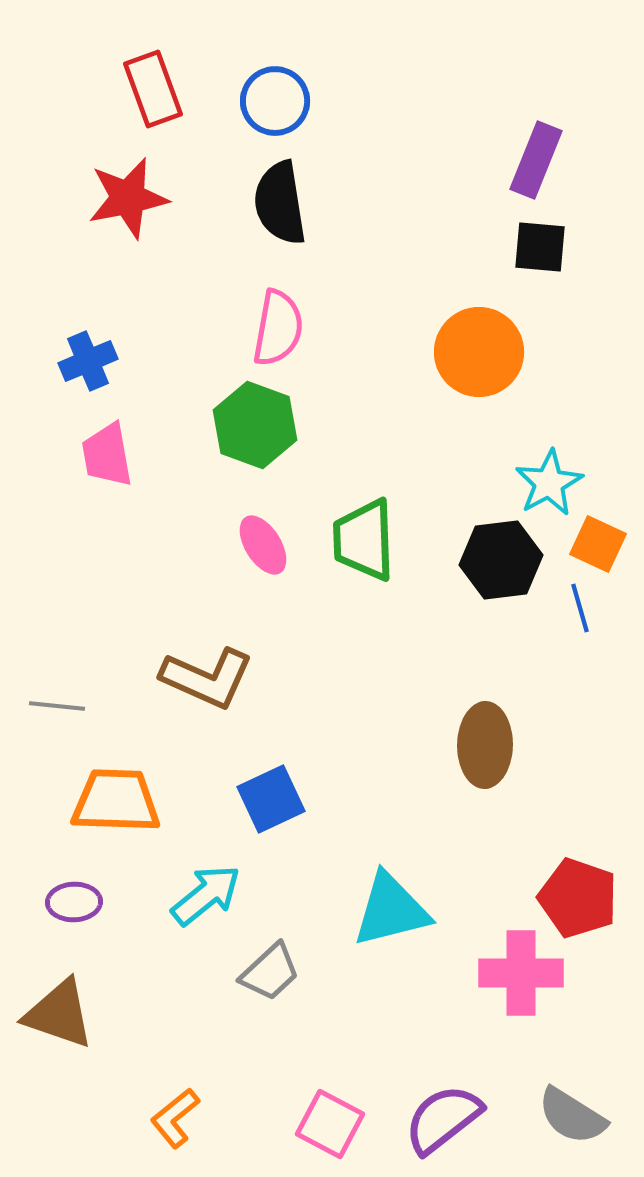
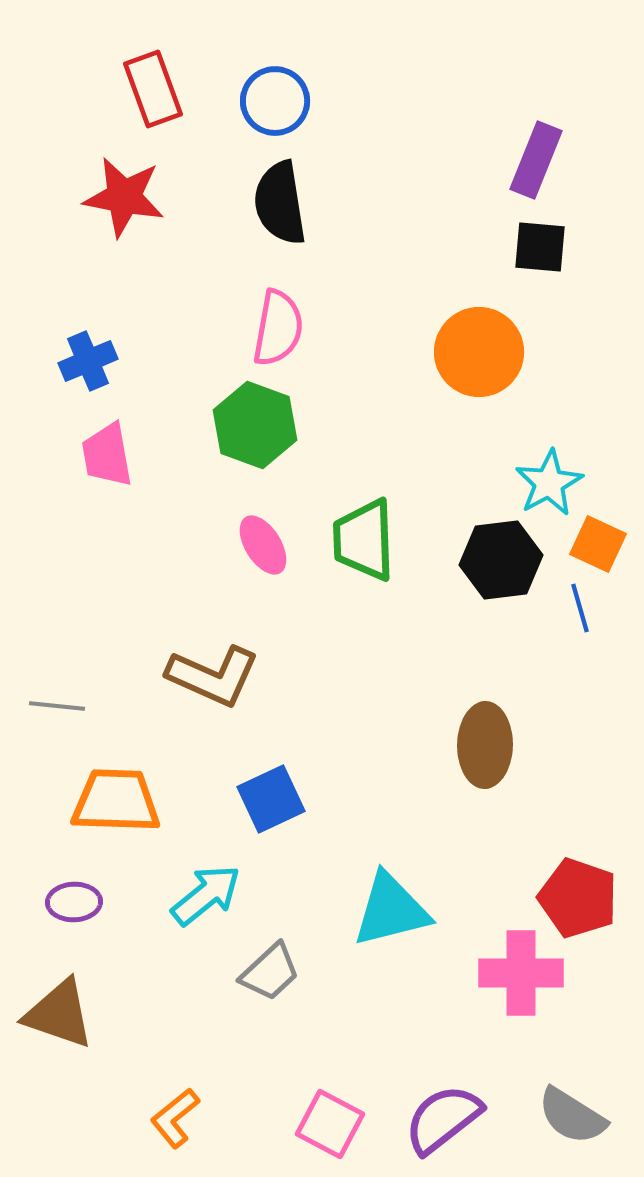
red star: moved 4 px left, 1 px up; rotated 22 degrees clockwise
brown L-shape: moved 6 px right, 2 px up
